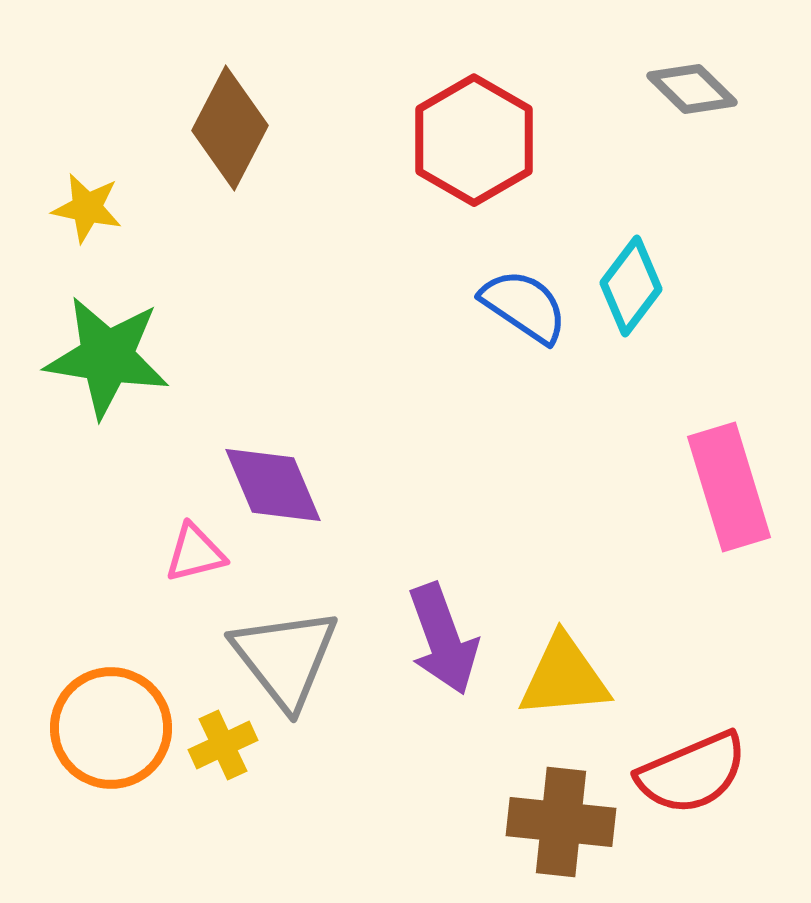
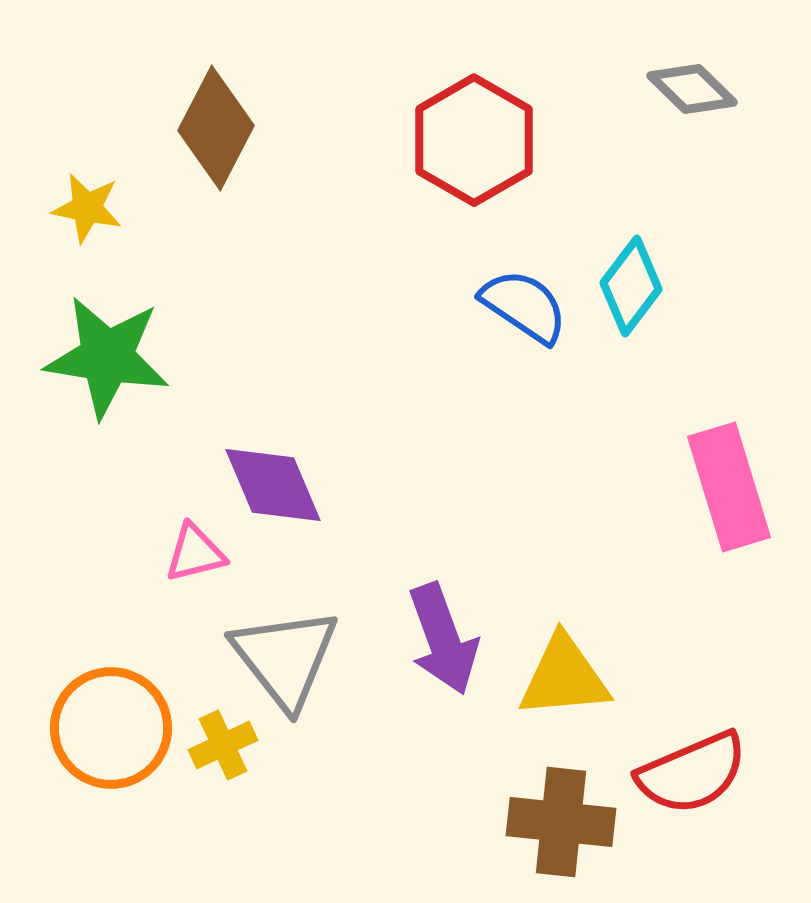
brown diamond: moved 14 px left
